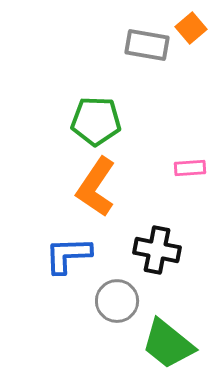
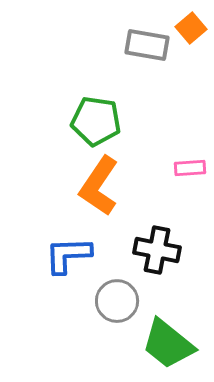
green pentagon: rotated 6 degrees clockwise
orange L-shape: moved 3 px right, 1 px up
